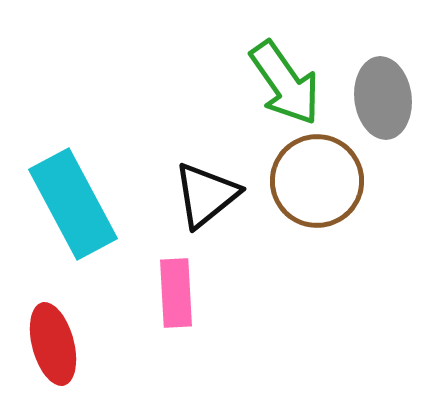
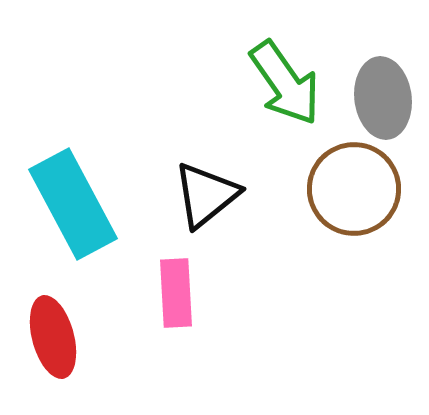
brown circle: moved 37 px right, 8 px down
red ellipse: moved 7 px up
